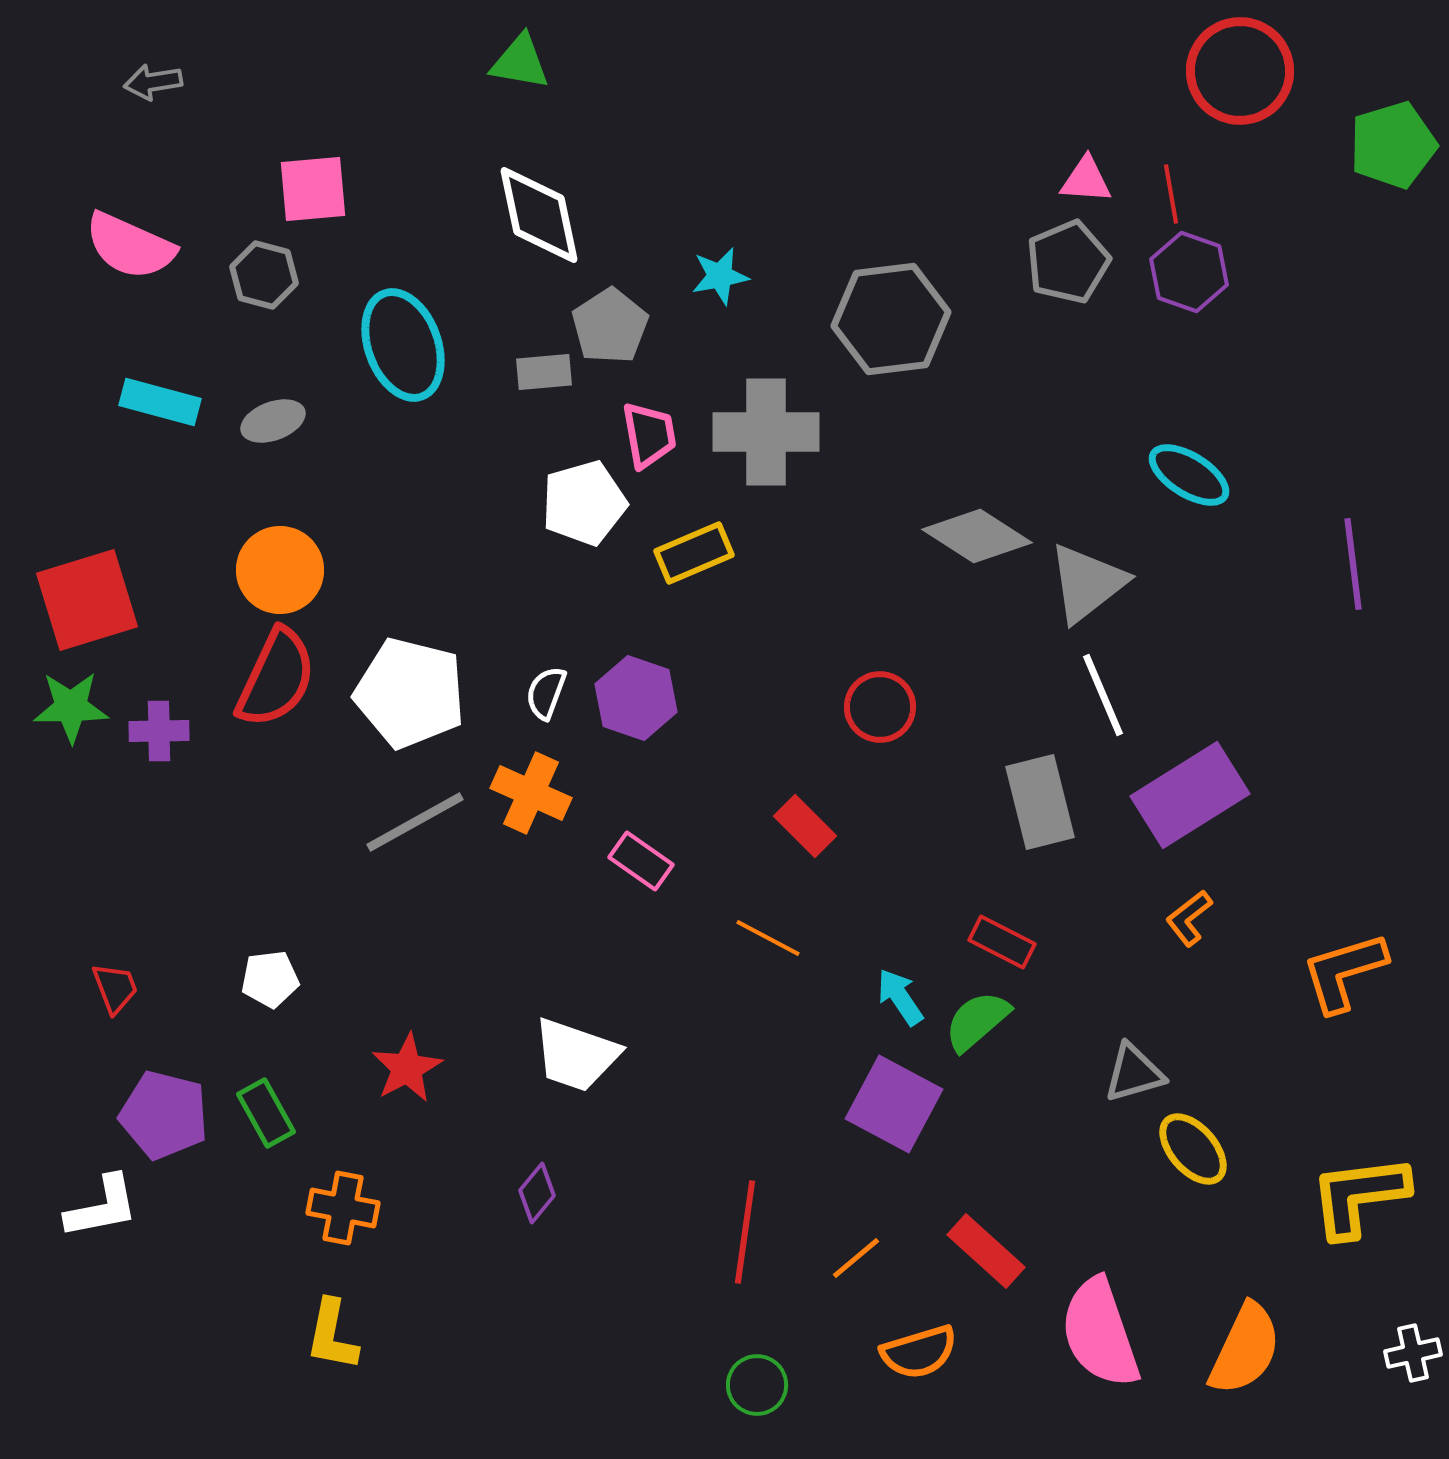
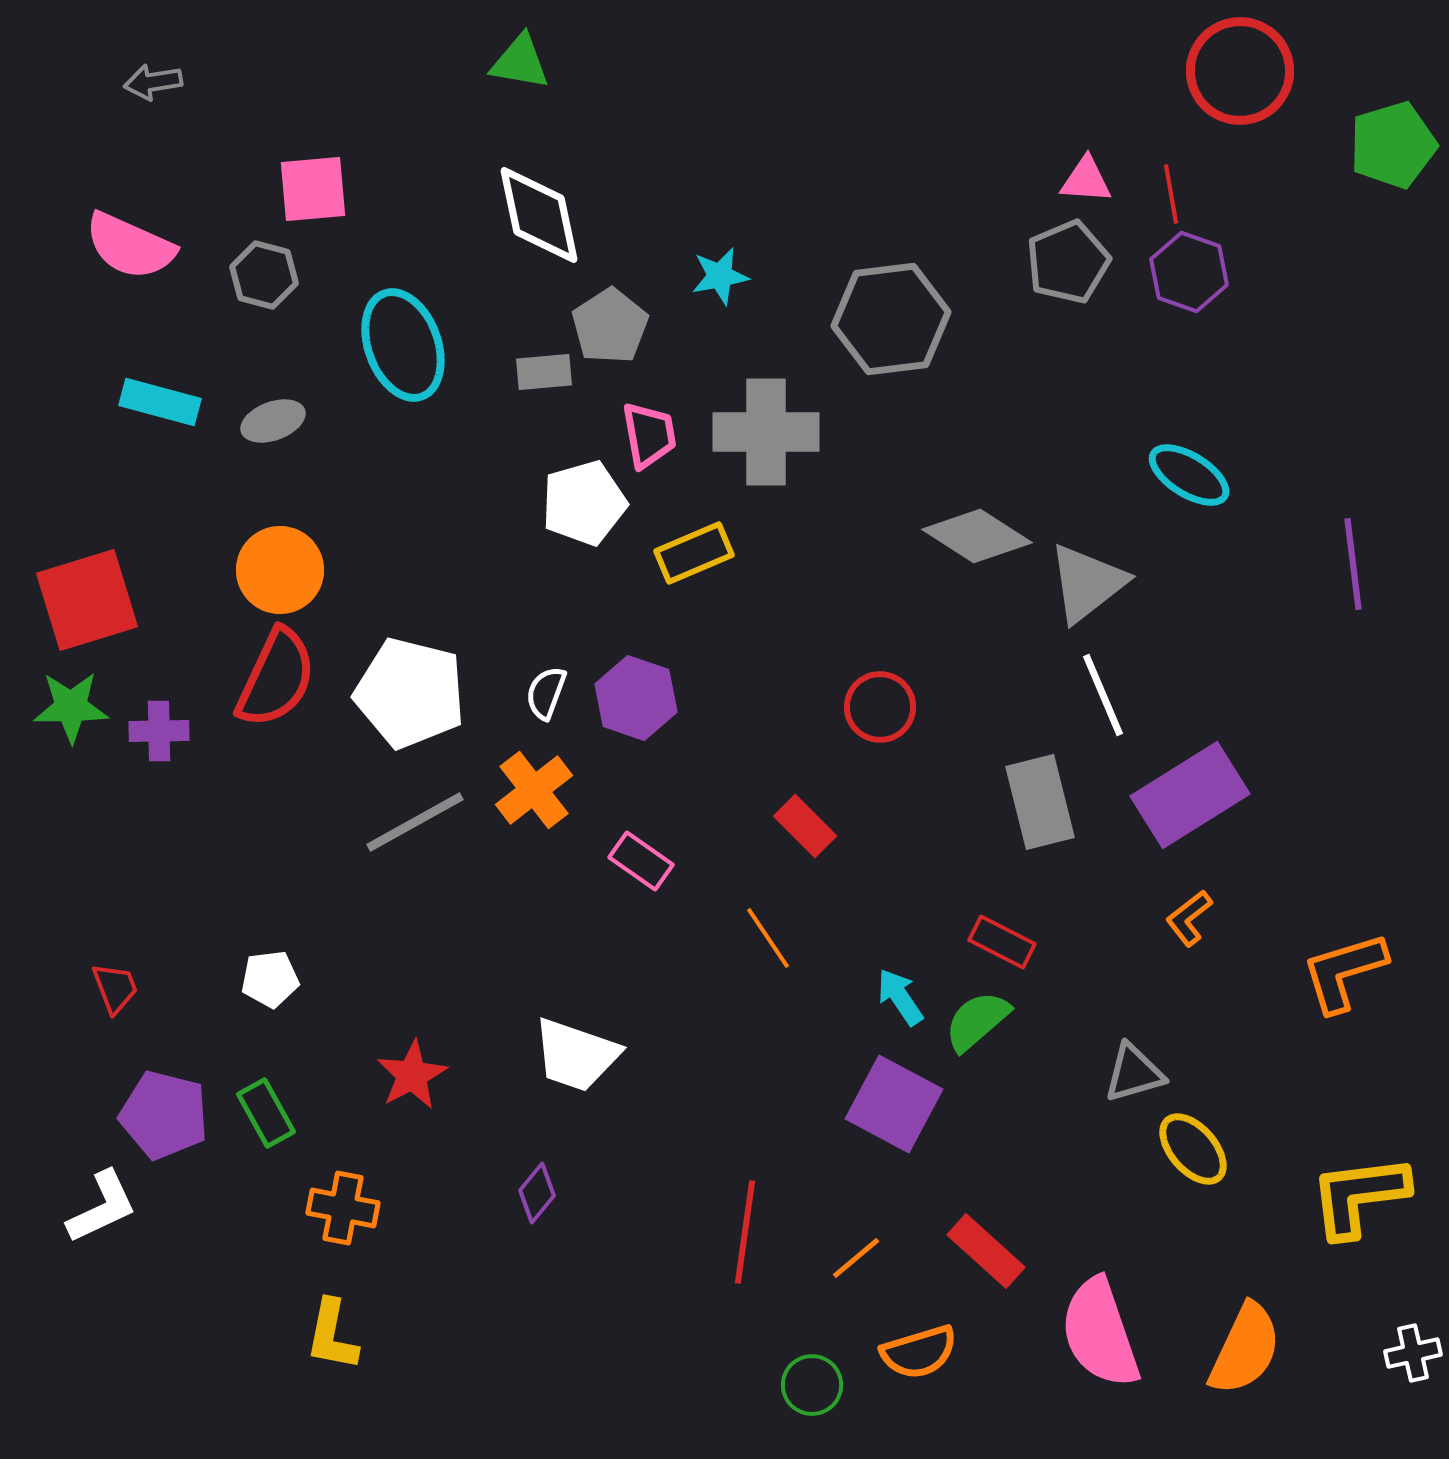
orange cross at (531, 793): moved 3 px right, 3 px up; rotated 28 degrees clockwise
orange line at (768, 938): rotated 28 degrees clockwise
red star at (407, 1068): moved 5 px right, 7 px down
white L-shape at (102, 1207): rotated 14 degrees counterclockwise
green circle at (757, 1385): moved 55 px right
